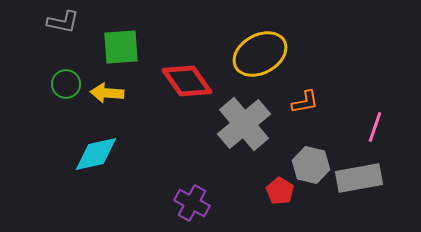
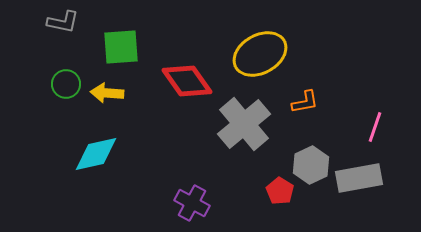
gray hexagon: rotated 21 degrees clockwise
